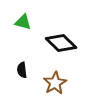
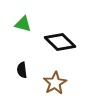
green triangle: moved 2 px down
black diamond: moved 1 px left, 1 px up
